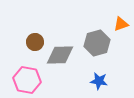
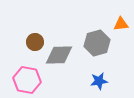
orange triangle: rotated 14 degrees clockwise
gray diamond: moved 1 px left
blue star: rotated 18 degrees counterclockwise
